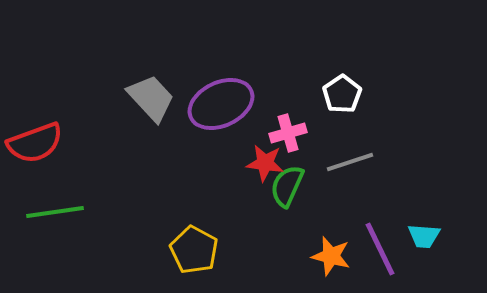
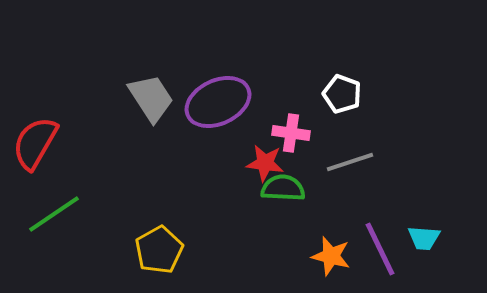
white pentagon: rotated 18 degrees counterclockwise
gray trapezoid: rotated 10 degrees clockwise
purple ellipse: moved 3 px left, 2 px up
pink cross: moved 3 px right; rotated 24 degrees clockwise
red semicircle: rotated 140 degrees clockwise
green semicircle: moved 4 px left, 2 px down; rotated 69 degrees clockwise
green line: moved 1 px left, 2 px down; rotated 26 degrees counterclockwise
cyan trapezoid: moved 2 px down
yellow pentagon: moved 35 px left; rotated 15 degrees clockwise
